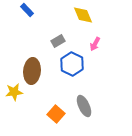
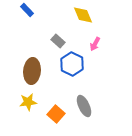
gray rectangle: rotated 72 degrees clockwise
yellow star: moved 14 px right, 10 px down
